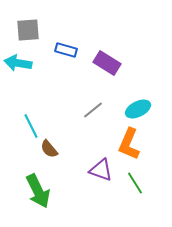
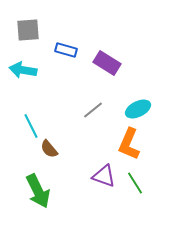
cyan arrow: moved 5 px right, 7 px down
purple triangle: moved 3 px right, 6 px down
